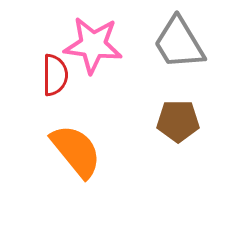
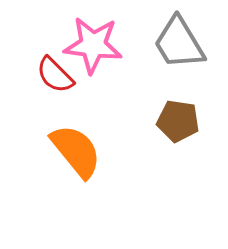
red semicircle: rotated 135 degrees clockwise
brown pentagon: rotated 9 degrees clockwise
